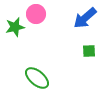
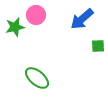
pink circle: moved 1 px down
blue arrow: moved 3 px left, 1 px down
green square: moved 9 px right, 5 px up
